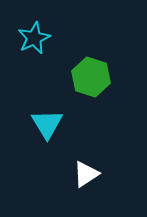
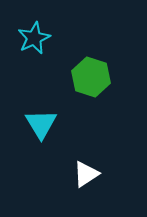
cyan triangle: moved 6 px left
